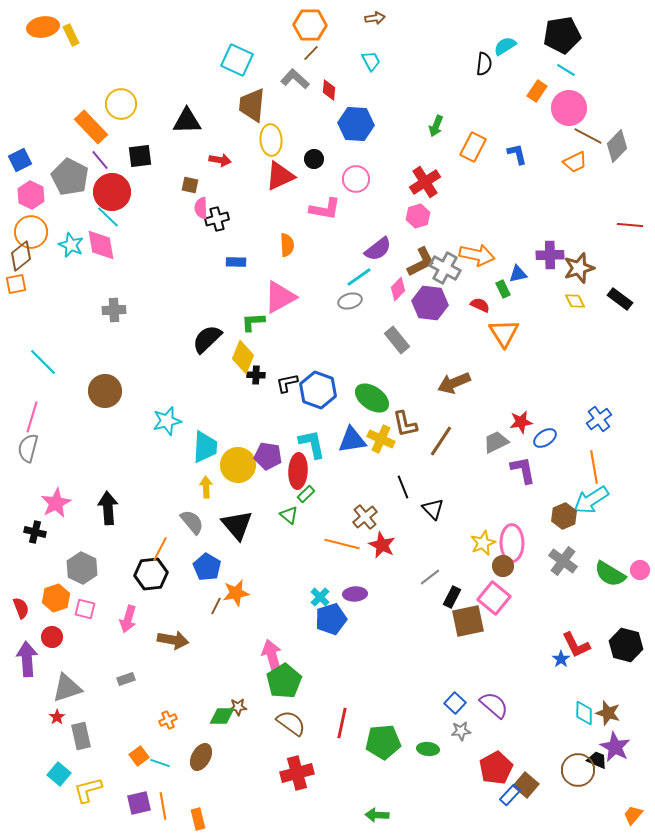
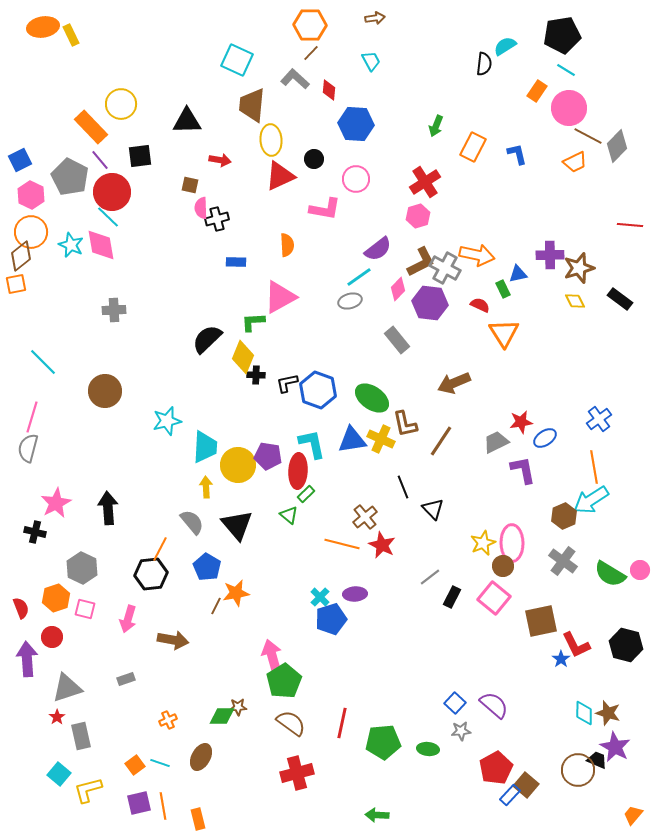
brown square at (468, 621): moved 73 px right
orange square at (139, 756): moved 4 px left, 9 px down
